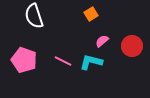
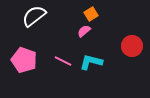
white semicircle: rotated 70 degrees clockwise
pink semicircle: moved 18 px left, 10 px up
